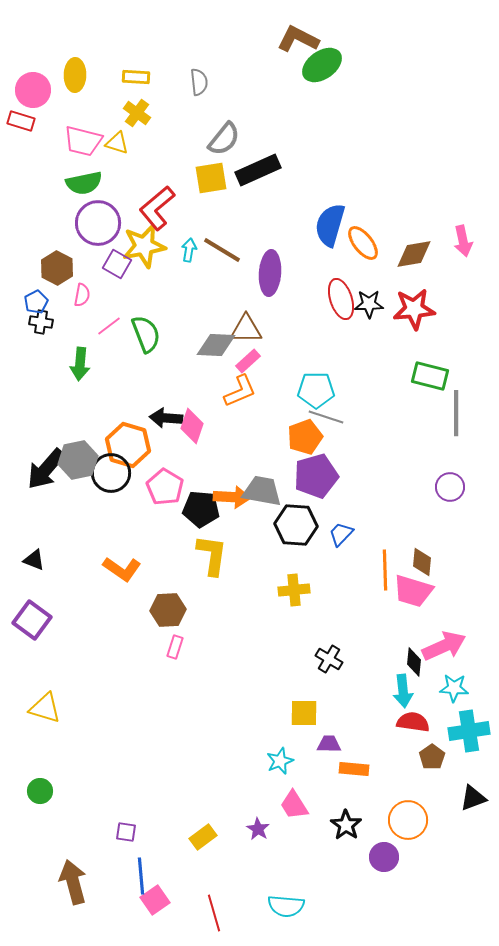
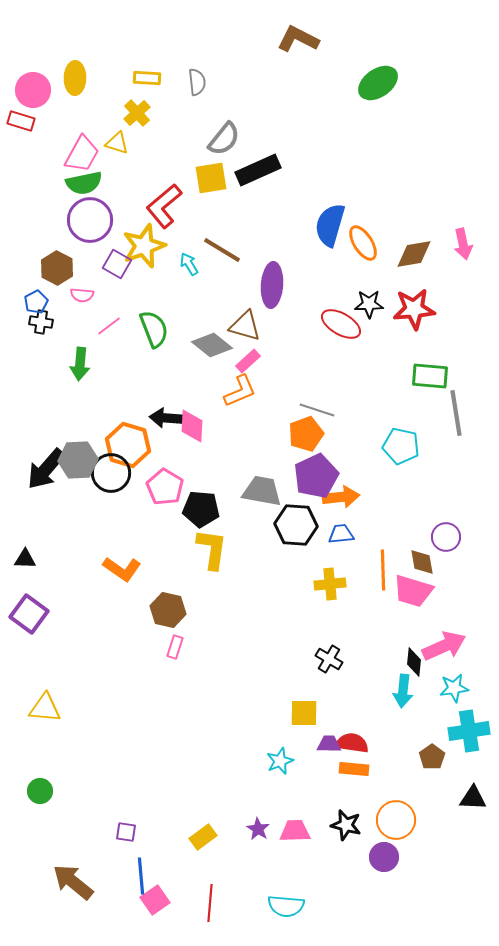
green ellipse at (322, 65): moved 56 px right, 18 px down
yellow ellipse at (75, 75): moved 3 px down
yellow rectangle at (136, 77): moved 11 px right, 1 px down
gray semicircle at (199, 82): moved 2 px left
yellow cross at (137, 113): rotated 12 degrees clockwise
pink trapezoid at (83, 141): moved 1 px left, 13 px down; rotated 75 degrees counterclockwise
red L-shape at (157, 208): moved 7 px right, 2 px up
purple circle at (98, 223): moved 8 px left, 3 px up
pink arrow at (463, 241): moved 3 px down
orange ellipse at (363, 243): rotated 6 degrees clockwise
yellow star at (144, 246): rotated 9 degrees counterclockwise
cyan arrow at (189, 250): moved 14 px down; rotated 40 degrees counterclockwise
purple ellipse at (270, 273): moved 2 px right, 12 px down
pink semicircle at (82, 295): rotated 85 degrees clockwise
red ellipse at (341, 299): moved 25 px down; rotated 42 degrees counterclockwise
brown triangle at (246, 329): moved 1 px left, 3 px up; rotated 16 degrees clockwise
green semicircle at (146, 334): moved 8 px right, 5 px up
gray diamond at (216, 345): moved 4 px left; rotated 36 degrees clockwise
green rectangle at (430, 376): rotated 9 degrees counterclockwise
cyan pentagon at (316, 390): moved 85 px right, 56 px down; rotated 12 degrees clockwise
gray line at (456, 413): rotated 9 degrees counterclockwise
gray line at (326, 417): moved 9 px left, 7 px up
pink diamond at (192, 426): rotated 16 degrees counterclockwise
orange pentagon at (305, 437): moved 1 px right, 3 px up
gray hexagon at (78, 460): rotated 9 degrees clockwise
purple pentagon at (316, 476): rotated 9 degrees counterclockwise
purple circle at (450, 487): moved 4 px left, 50 px down
orange arrow at (232, 497): moved 109 px right; rotated 9 degrees counterclockwise
blue trapezoid at (341, 534): rotated 40 degrees clockwise
yellow L-shape at (212, 555): moved 6 px up
black triangle at (34, 560): moved 9 px left, 1 px up; rotated 20 degrees counterclockwise
brown diamond at (422, 562): rotated 16 degrees counterclockwise
orange line at (385, 570): moved 2 px left
yellow cross at (294, 590): moved 36 px right, 6 px up
brown hexagon at (168, 610): rotated 16 degrees clockwise
purple square at (32, 620): moved 3 px left, 6 px up
cyan star at (454, 688): rotated 12 degrees counterclockwise
cyan arrow at (403, 691): rotated 12 degrees clockwise
yellow triangle at (45, 708): rotated 12 degrees counterclockwise
red semicircle at (413, 722): moved 61 px left, 21 px down
black triangle at (473, 798): rotated 24 degrees clockwise
pink trapezoid at (294, 805): moved 1 px right, 26 px down; rotated 120 degrees clockwise
orange circle at (408, 820): moved 12 px left
black star at (346, 825): rotated 20 degrees counterclockwise
brown arrow at (73, 882): rotated 36 degrees counterclockwise
red line at (214, 913): moved 4 px left, 10 px up; rotated 21 degrees clockwise
